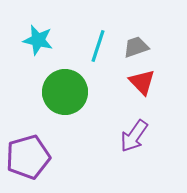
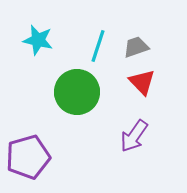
green circle: moved 12 px right
